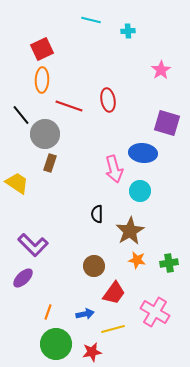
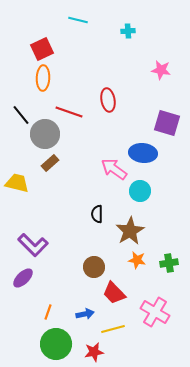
cyan line: moved 13 px left
pink star: rotated 30 degrees counterclockwise
orange ellipse: moved 1 px right, 2 px up
red line: moved 6 px down
brown rectangle: rotated 30 degrees clockwise
pink arrow: rotated 140 degrees clockwise
yellow trapezoid: rotated 20 degrees counterclockwise
brown circle: moved 1 px down
red trapezoid: rotated 100 degrees clockwise
red star: moved 2 px right
